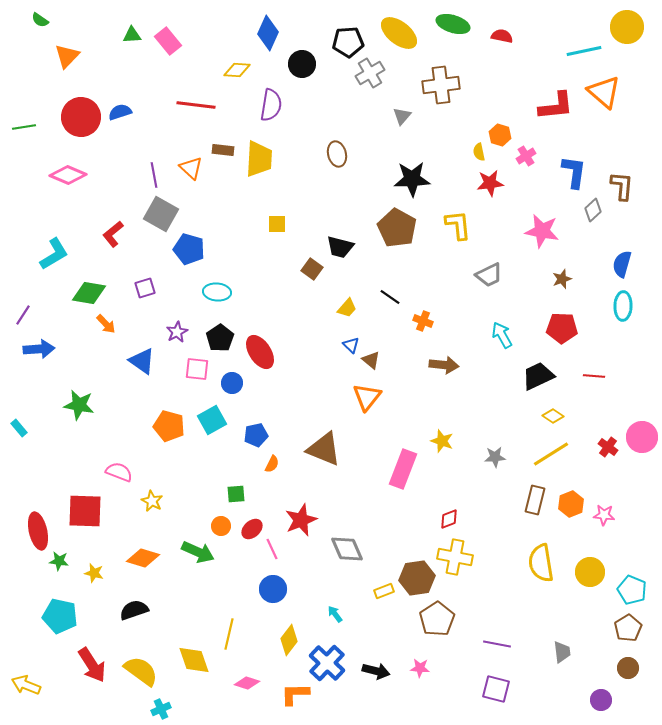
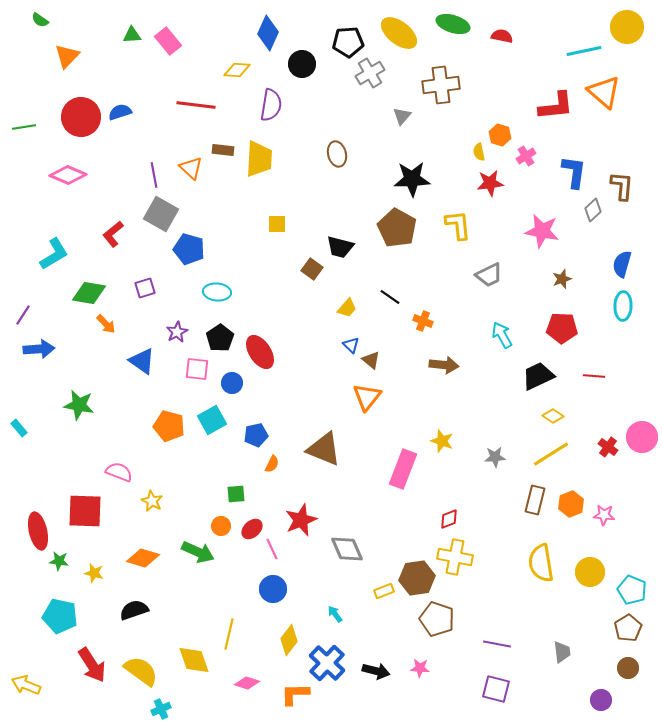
brown pentagon at (437, 619): rotated 20 degrees counterclockwise
